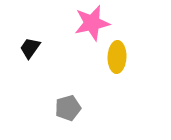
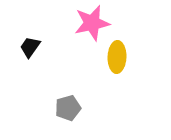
black trapezoid: moved 1 px up
